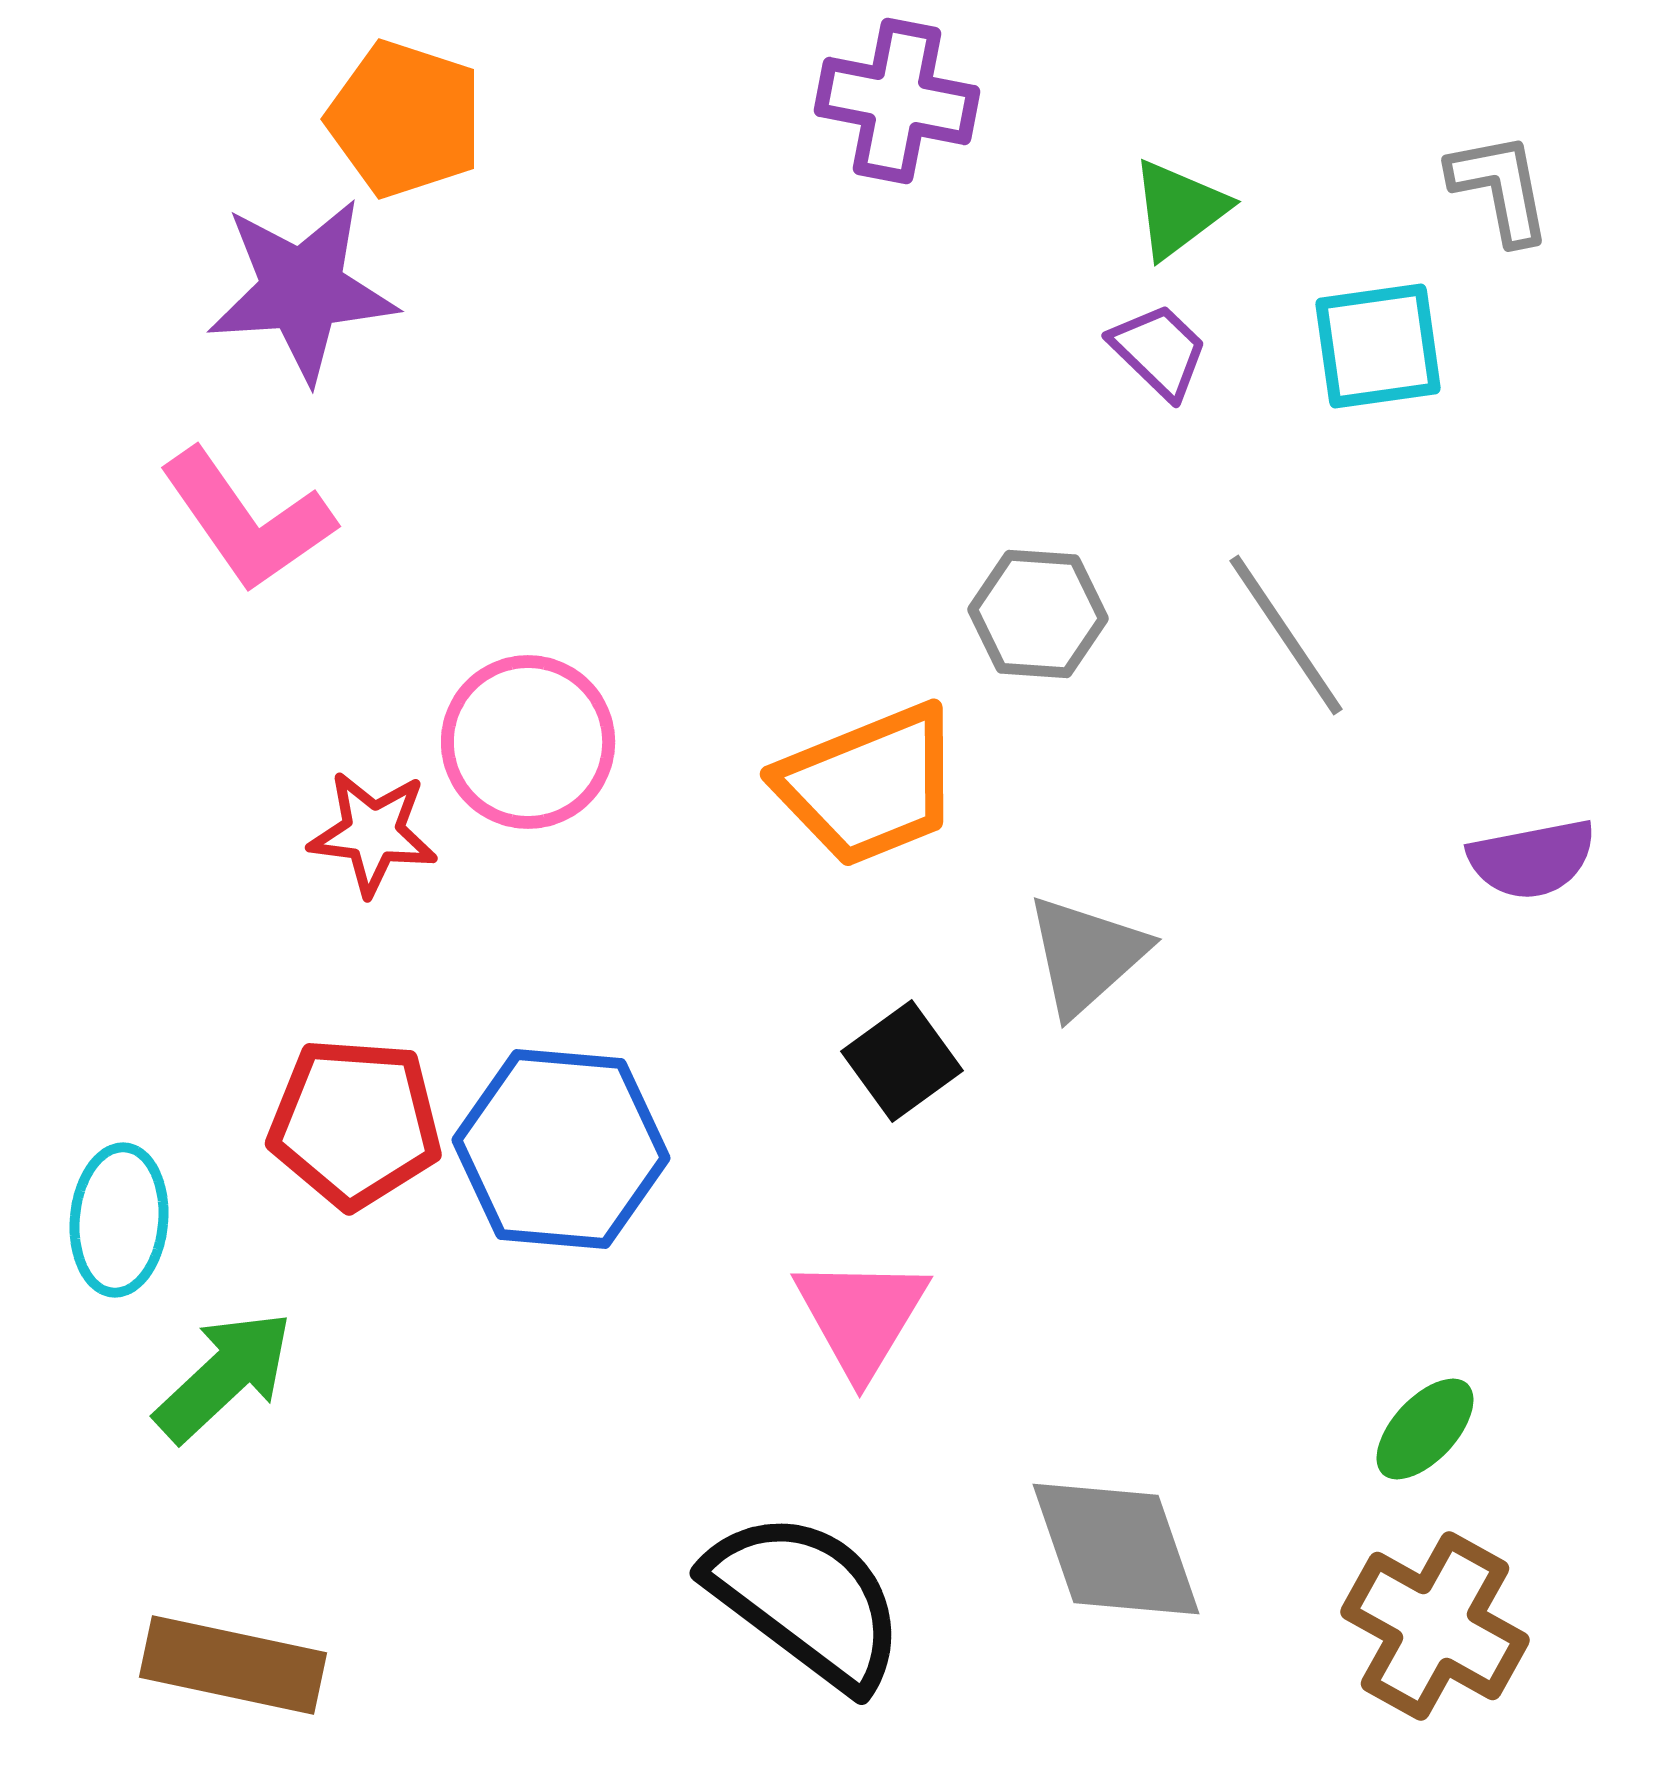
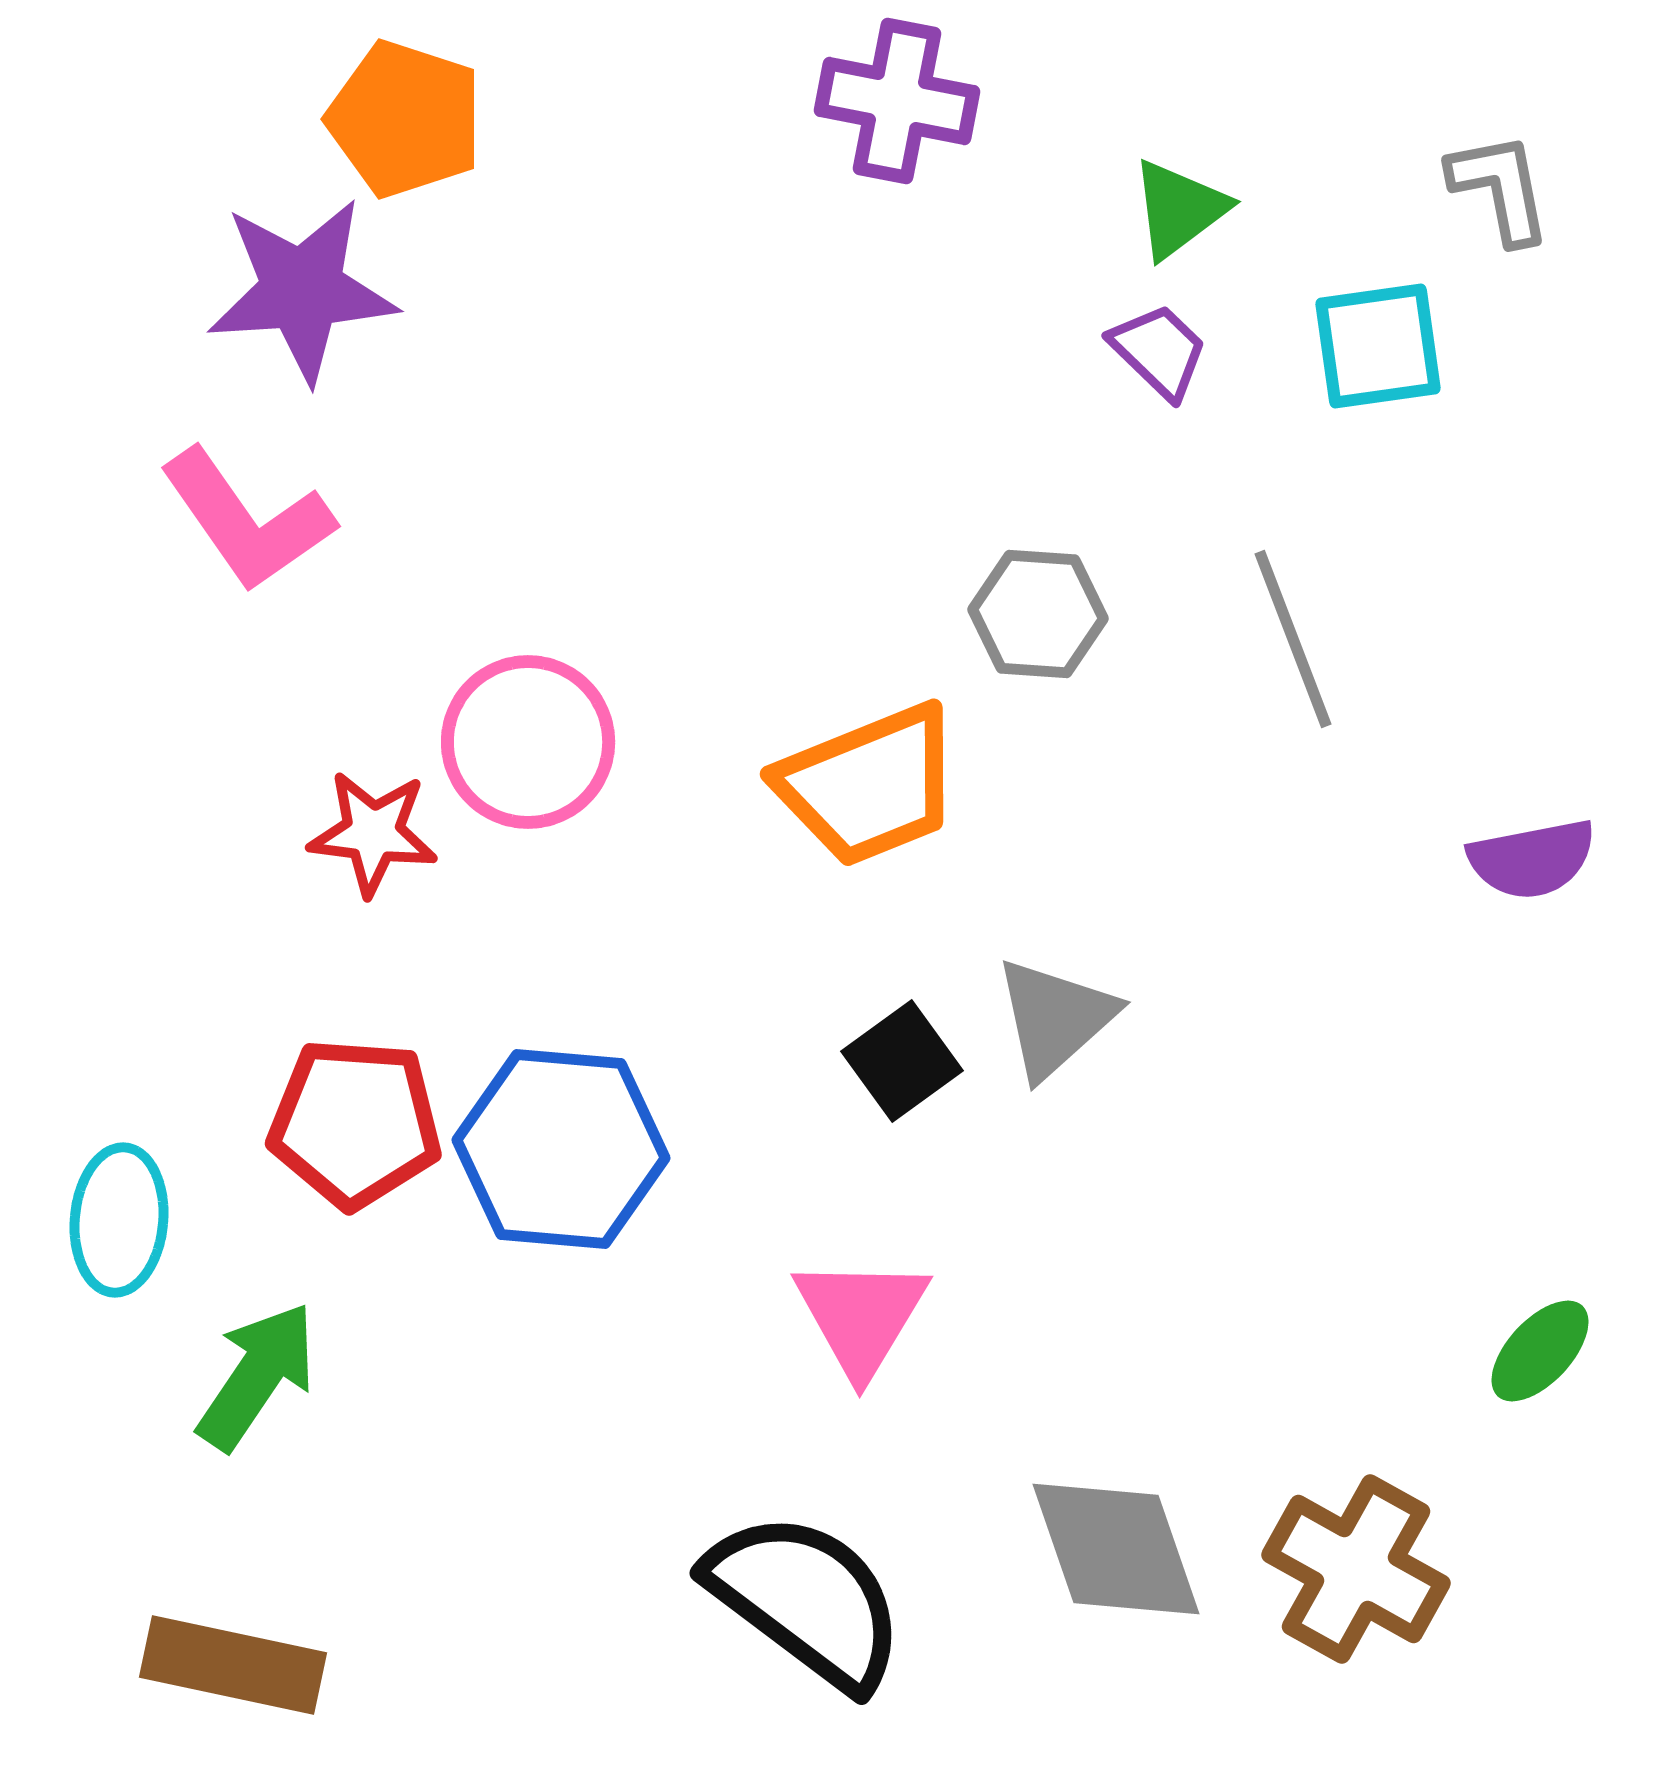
gray line: moved 7 px right, 4 px down; rotated 13 degrees clockwise
gray triangle: moved 31 px left, 63 px down
green arrow: moved 33 px right; rotated 13 degrees counterclockwise
green ellipse: moved 115 px right, 78 px up
brown cross: moved 79 px left, 57 px up
